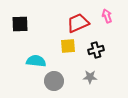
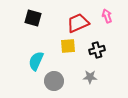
black square: moved 13 px right, 6 px up; rotated 18 degrees clockwise
black cross: moved 1 px right
cyan semicircle: rotated 72 degrees counterclockwise
